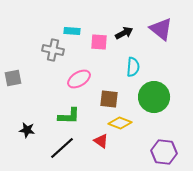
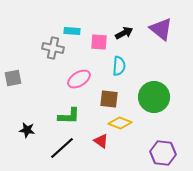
gray cross: moved 2 px up
cyan semicircle: moved 14 px left, 1 px up
purple hexagon: moved 1 px left, 1 px down
